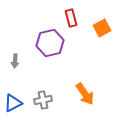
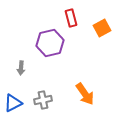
gray arrow: moved 6 px right, 7 px down
